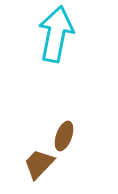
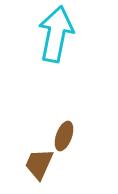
brown trapezoid: rotated 20 degrees counterclockwise
